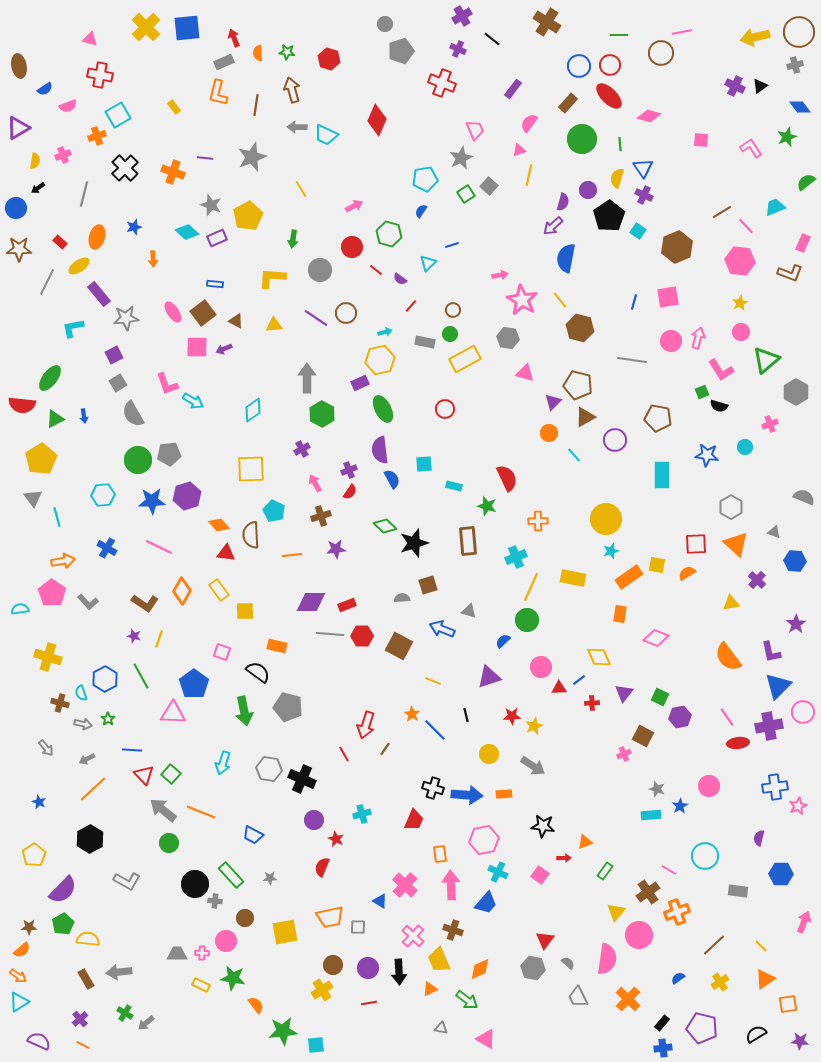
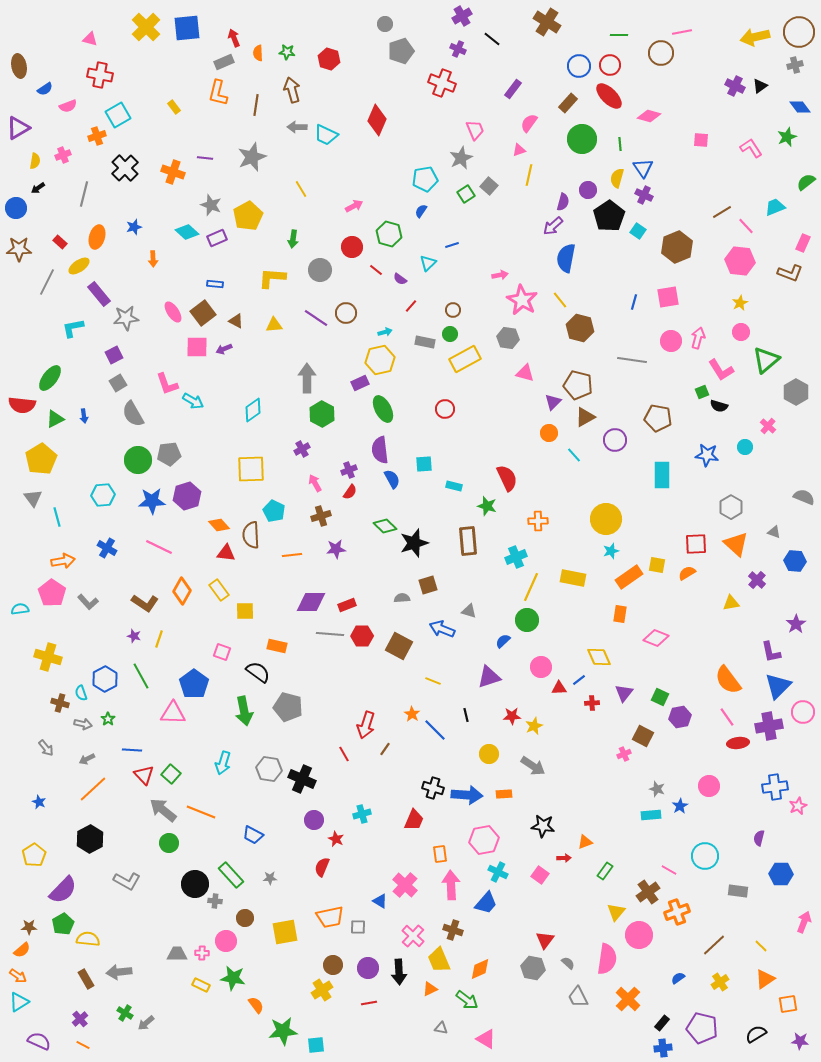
pink cross at (770, 424): moved 2 px left, 2 px down; rotated 28 degrees counterclockwise
orange semicircle at (728, 657): moved 23 px down
